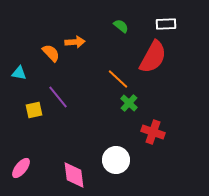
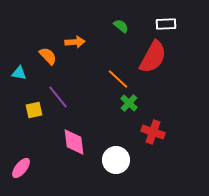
orange semicircle: moved 3 px left, 3 px down
pink diamond: moved 33 px up
